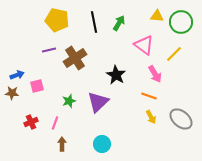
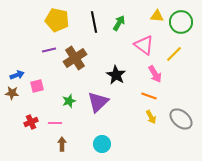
pink line: rotated 72 degrees clockwise
